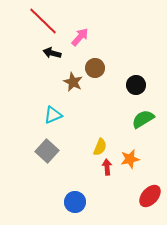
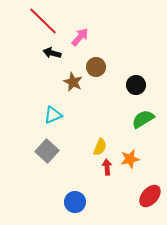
brown circle: moved 1 px right, 1 px up
